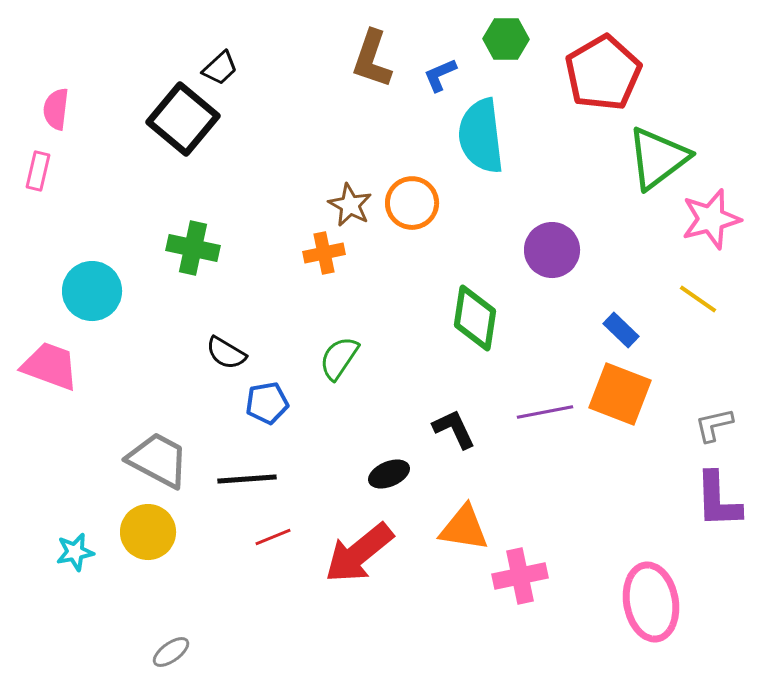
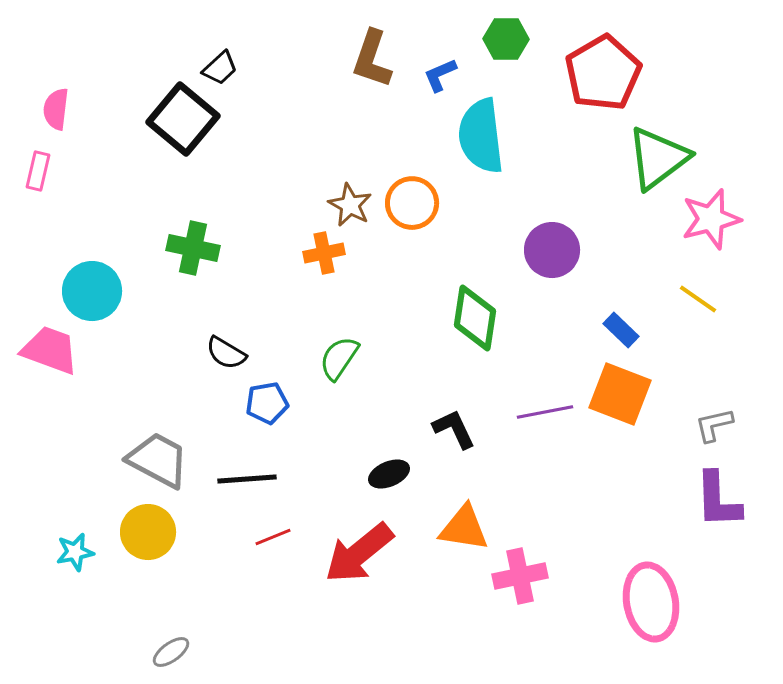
pink trapezoid: moved 16 px up
